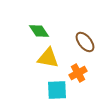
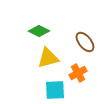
green diamond: rotated 30 degrees counterclockwise
yellow triangle: rotated 25 degrees counterclockwise
cyan square: moved 2 px left
